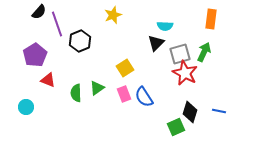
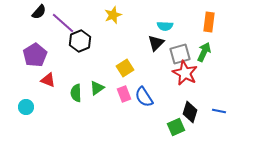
orange rectangle: moved 2 px left, 3 px down
purple line: moved 6 px right, 1 px up; rotated 30 degrees counterclockwise
